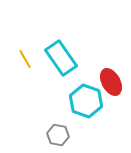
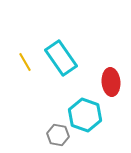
yellow line: moved 3 px down
red ellipse: rotated 24 degrees clockwise
cyan hexagon: moved 1 px left, 14 px down
